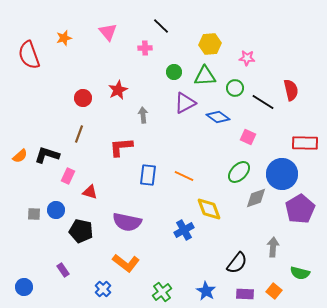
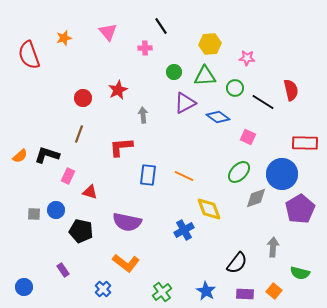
black line at (161, 26): rotated 12 degrees clockwise
